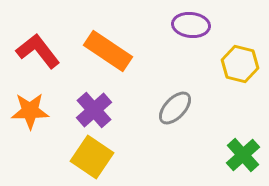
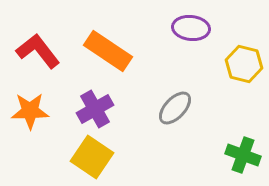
purple ellipse: moved 3 px down
yellow hexagon: moved 4 px right
purple cross: moved 1 px right, 1 px up; rotated 12 degrees clockwise
green cross: rotated 28 degrees counterclockwise
